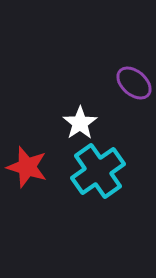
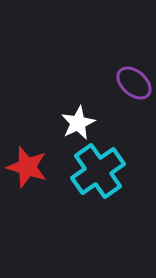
white star: moved 2 px left; rotated 8 degrees clockwise
